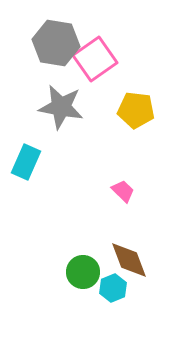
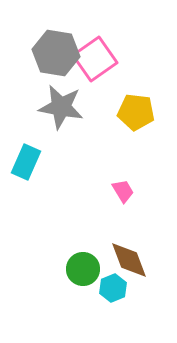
gray hexagon: moved 10 px down
yellow pentagon: moved 2 px down
pink trapezoid: rotated 15 degrees clockwise
green circle: moved 3 px up
